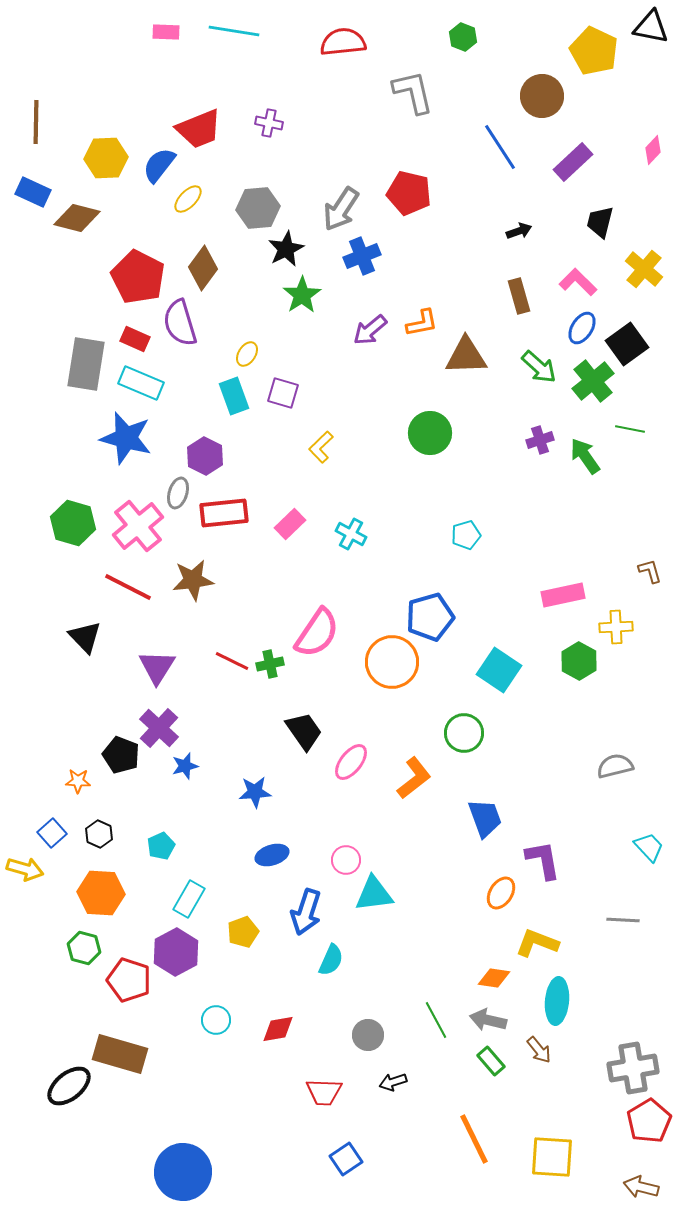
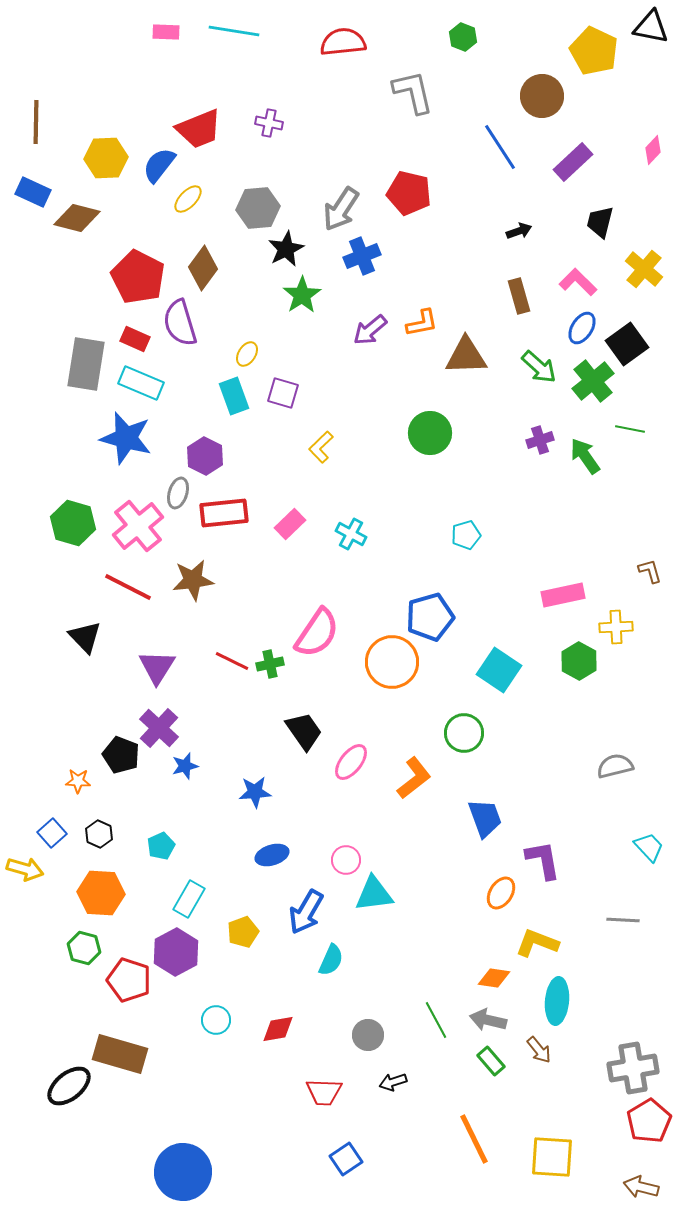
blue arrow at (306, 912): rotated 12 degrees clockwise
